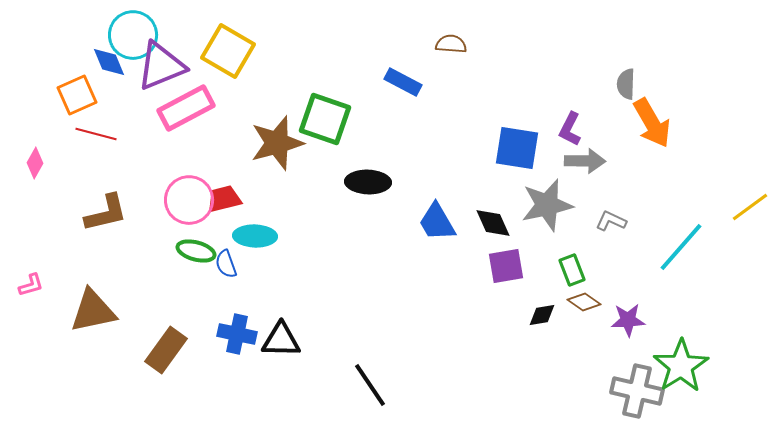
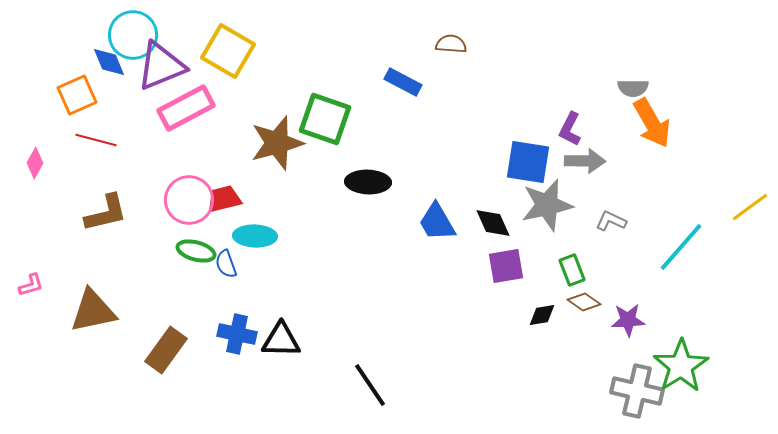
gray semicircle at (626, 84): moved 7 px right, 4 px down; rotated 92 degrees counterclockwise
red line at (96, 134): moved 6 px down
blue square at (517, 148): moved 11 px right, 14 px down
